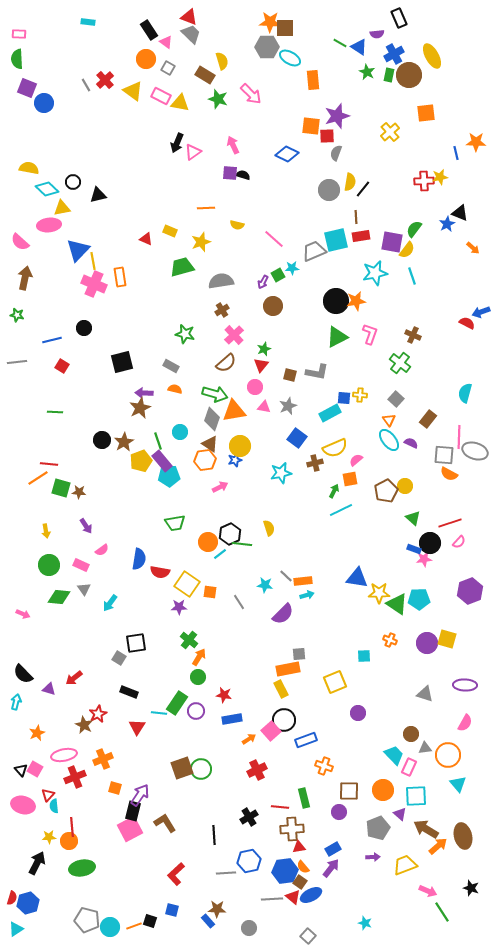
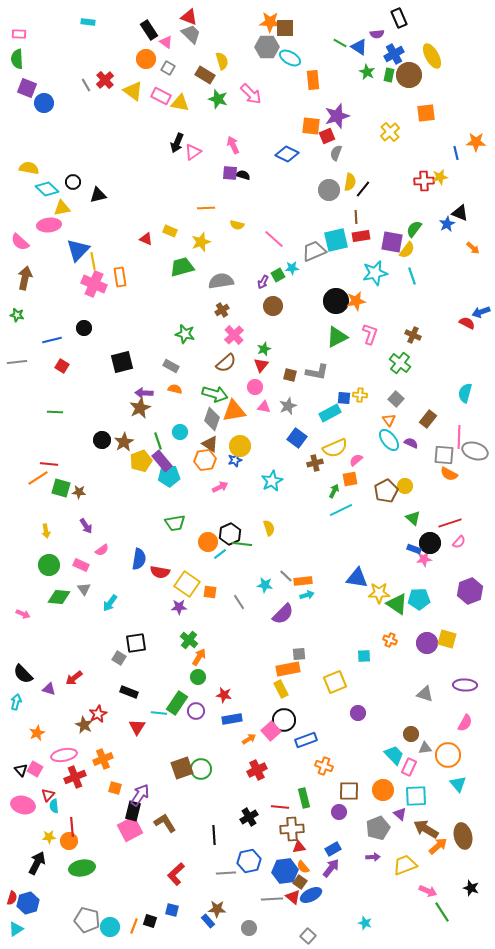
red square at (327, 136): rotated 21 degrees counterclockwise
cyan star at (281, 473): moved 9 px left, 8 px down; rotated 15 degrees counterclockwise
orange line at (134, 926): rotated 49 degrees counterclockwise
